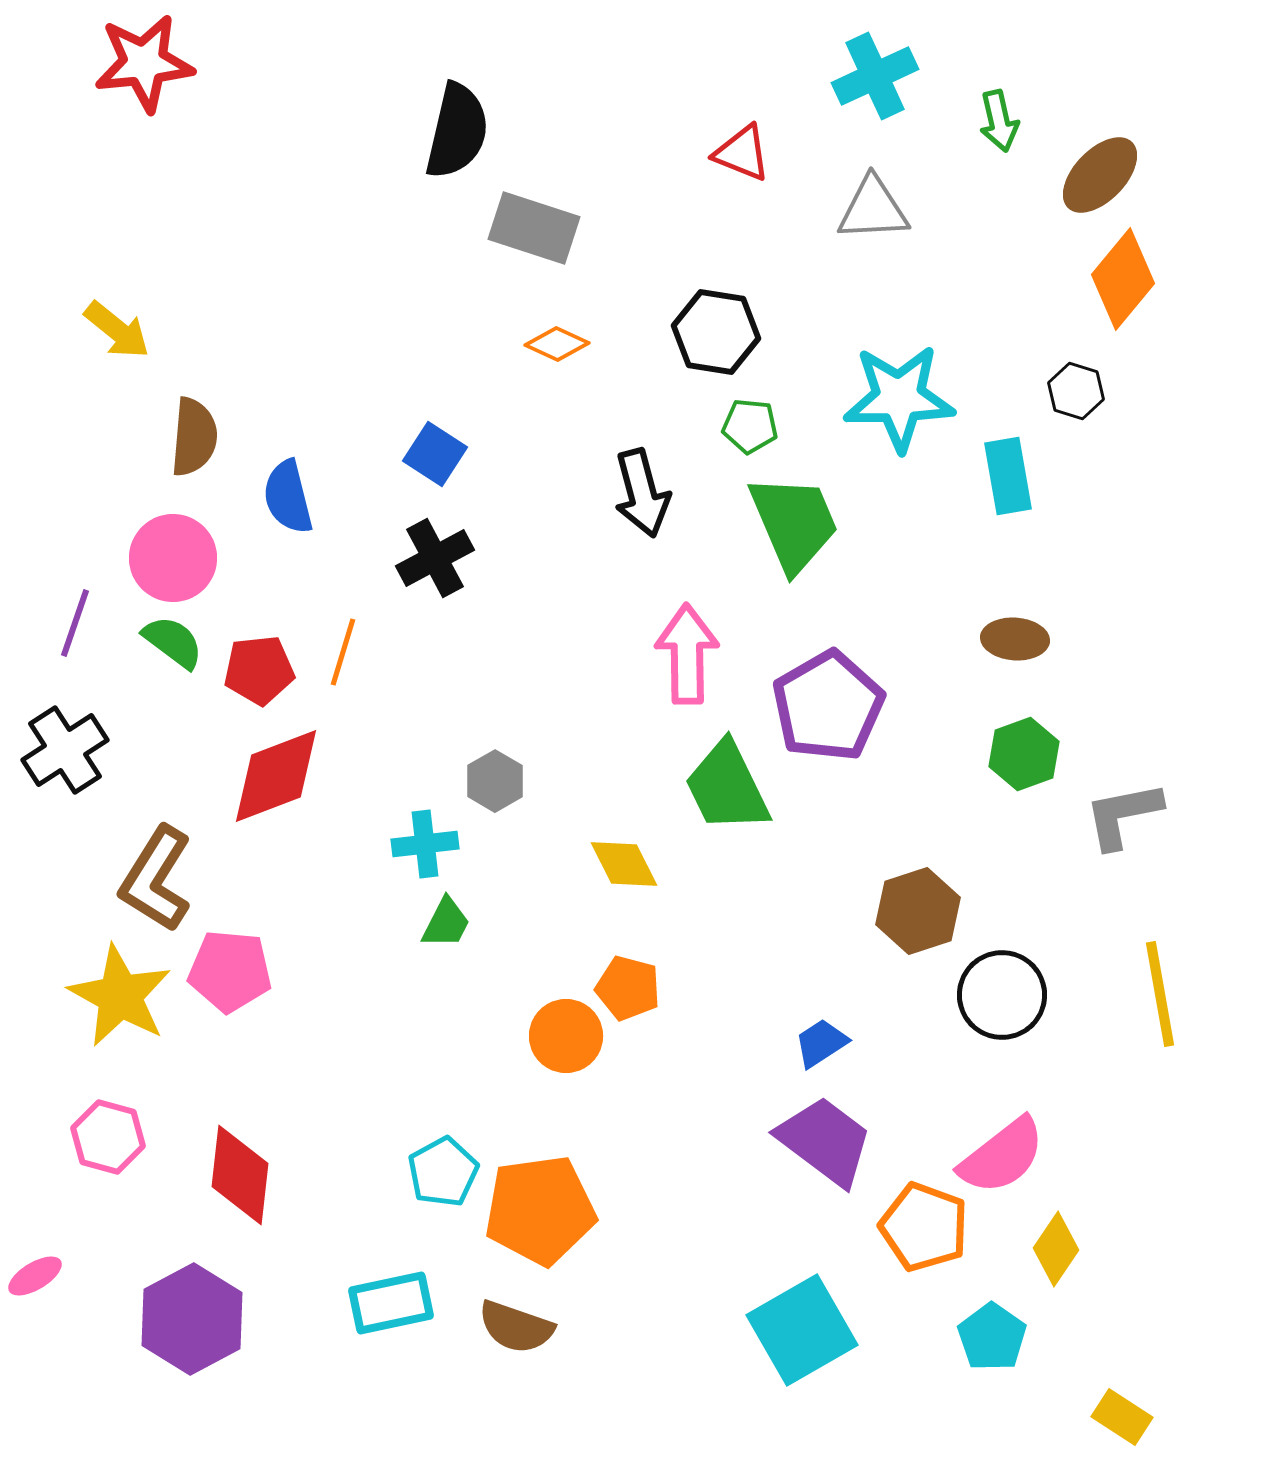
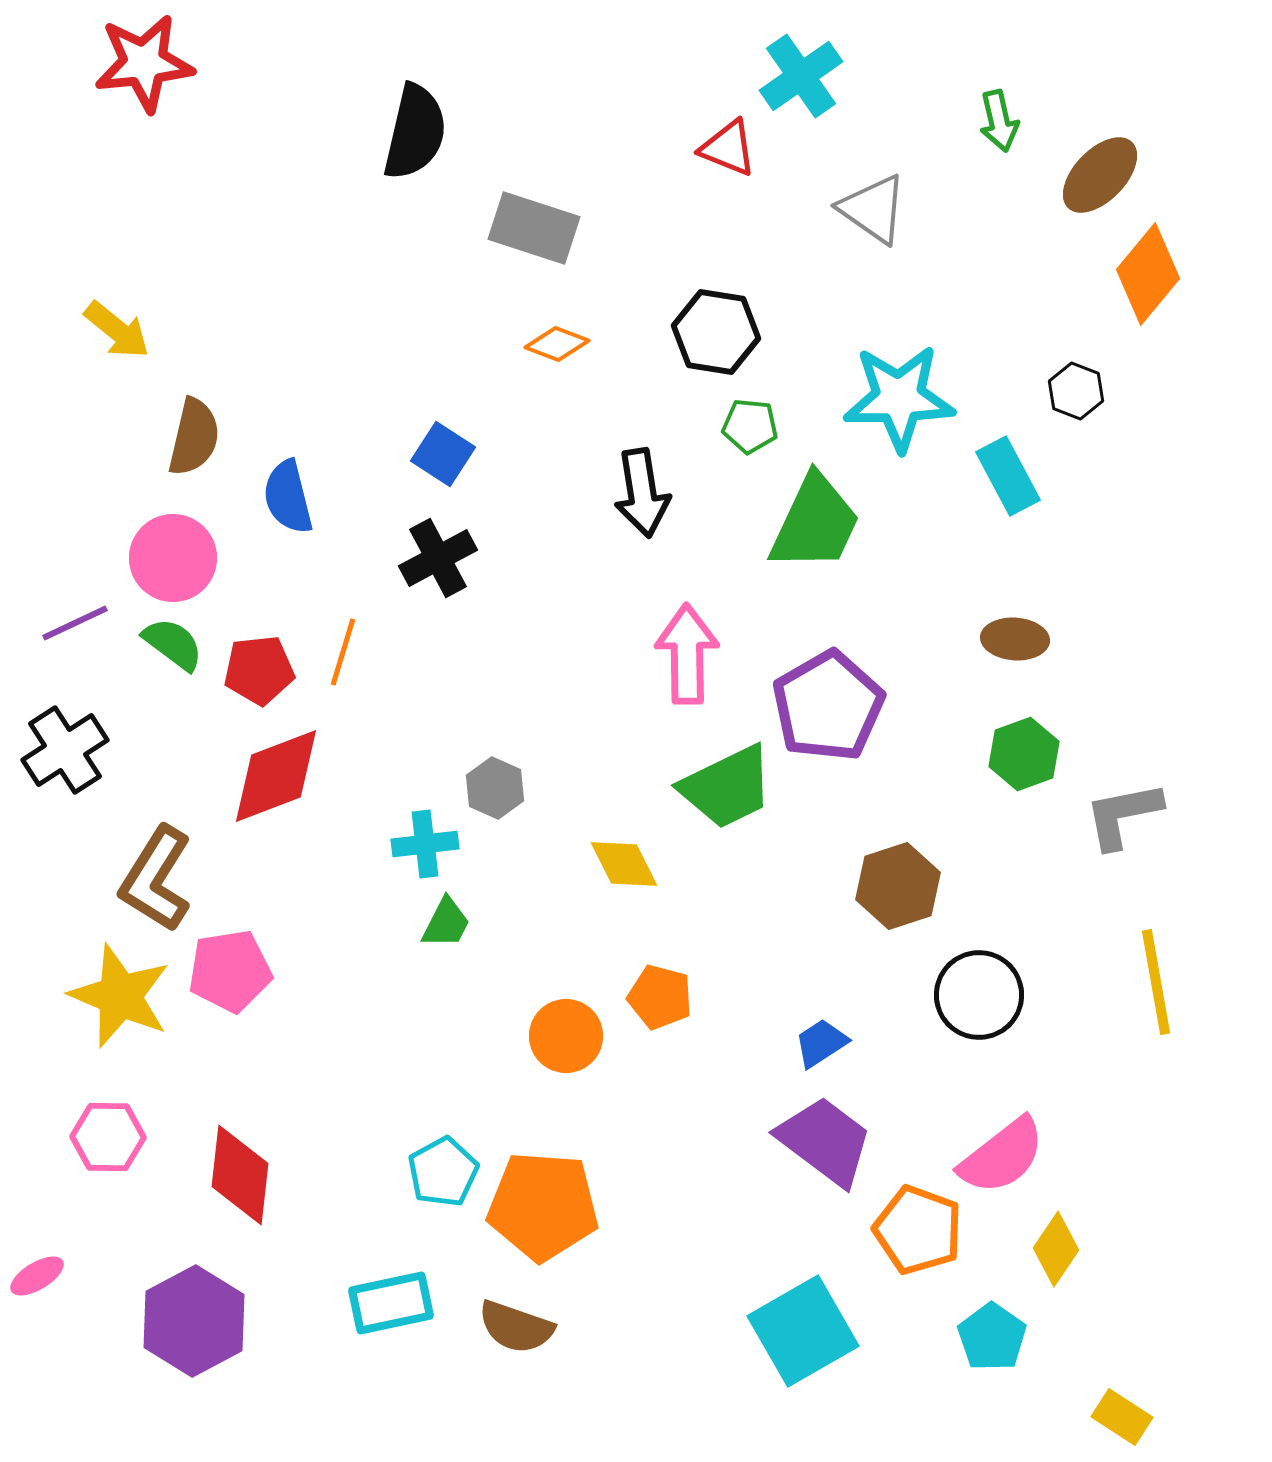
cyan cross at (875, 76): moved 74 px left; rotated 10 degrees counterclockwise
black semicircle at (457, 131): moved 42 px left, 1 px down
red triangle at (742, 153): moved 14 px left, 5 px up
gray triangle at (873, 209): rotated 38 degrees clockwise
orange diamond at (1123, 279): moved 25 px right, 5 px up
orange diamond at (557, 344): rotated 4 degrees counterclockwise
black hexagon at (1076, 391): rotated 4 degrees clockwise
brown semicircle at (194, 437): rotated 8 degrees clockwise
blue square at (435, 454): moved 8 px right
cyan rectangle at (1008, 476): rotated 18 degrees counterclockwise
black arrow at (642, 493): rotated 6 degrees clockwise
green trapezoid at (794, 523): moved 21 px right; rotated 48 degrees clockwise
black cross at (435, 558): moved 3 px right
purple line at (75, 623): rotated 46 degrees clockwise
green semicircle at (173, 642): moved 2 px down
gray hexagon at (495, 781): moved 7 px down; rotated 6 degrees counterclockwise
green trapezoid at (727, 787): rotated 90 degrees counterclockwise
brown hexagon at (918, 911): moved 20 px left, 25 px up
pink pentagon at (230, 971): rotated 14 degrees counterclockwise
orange pentagon at (628, 988): moved 32 px right, 9 px down
yellow line at (1160, 994): moved 4 px left, 12 px up
black circle at (1002, 995): moved 23 px left
yellow star at (120, 996): rotated 6 degrees counterclockwise
pink hexagon at (108, 1137): rotated 14 degrees counterclockwise
orange pentagon at (540, 1210): moved 3 px right, 4 px up; rotated 12 degrees clockwise
orange pentagon at (924, 1227): moved 6 px left, 3 px down
pink ellipse at (35, 1276): moved 2 px right
purple hexagon at (192, 1319): moved 2 px right, 2 px down
cyan square at (802, 1330): moved 1 px right, 1 px down
